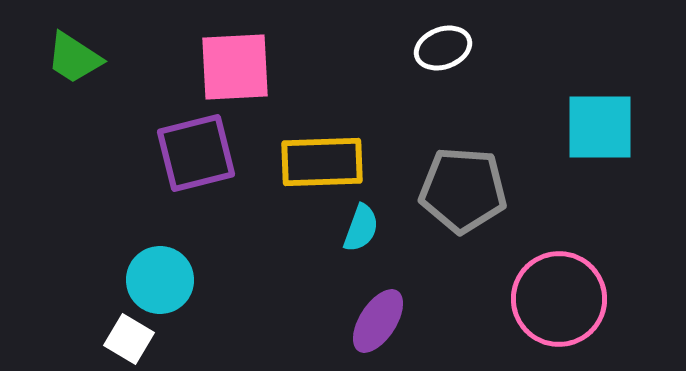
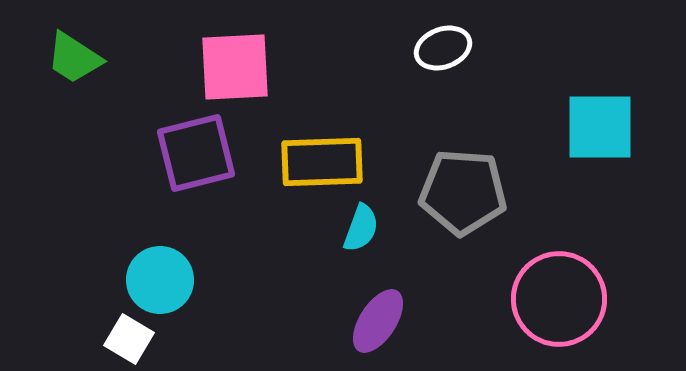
gray pentagon: moved 2 px down
